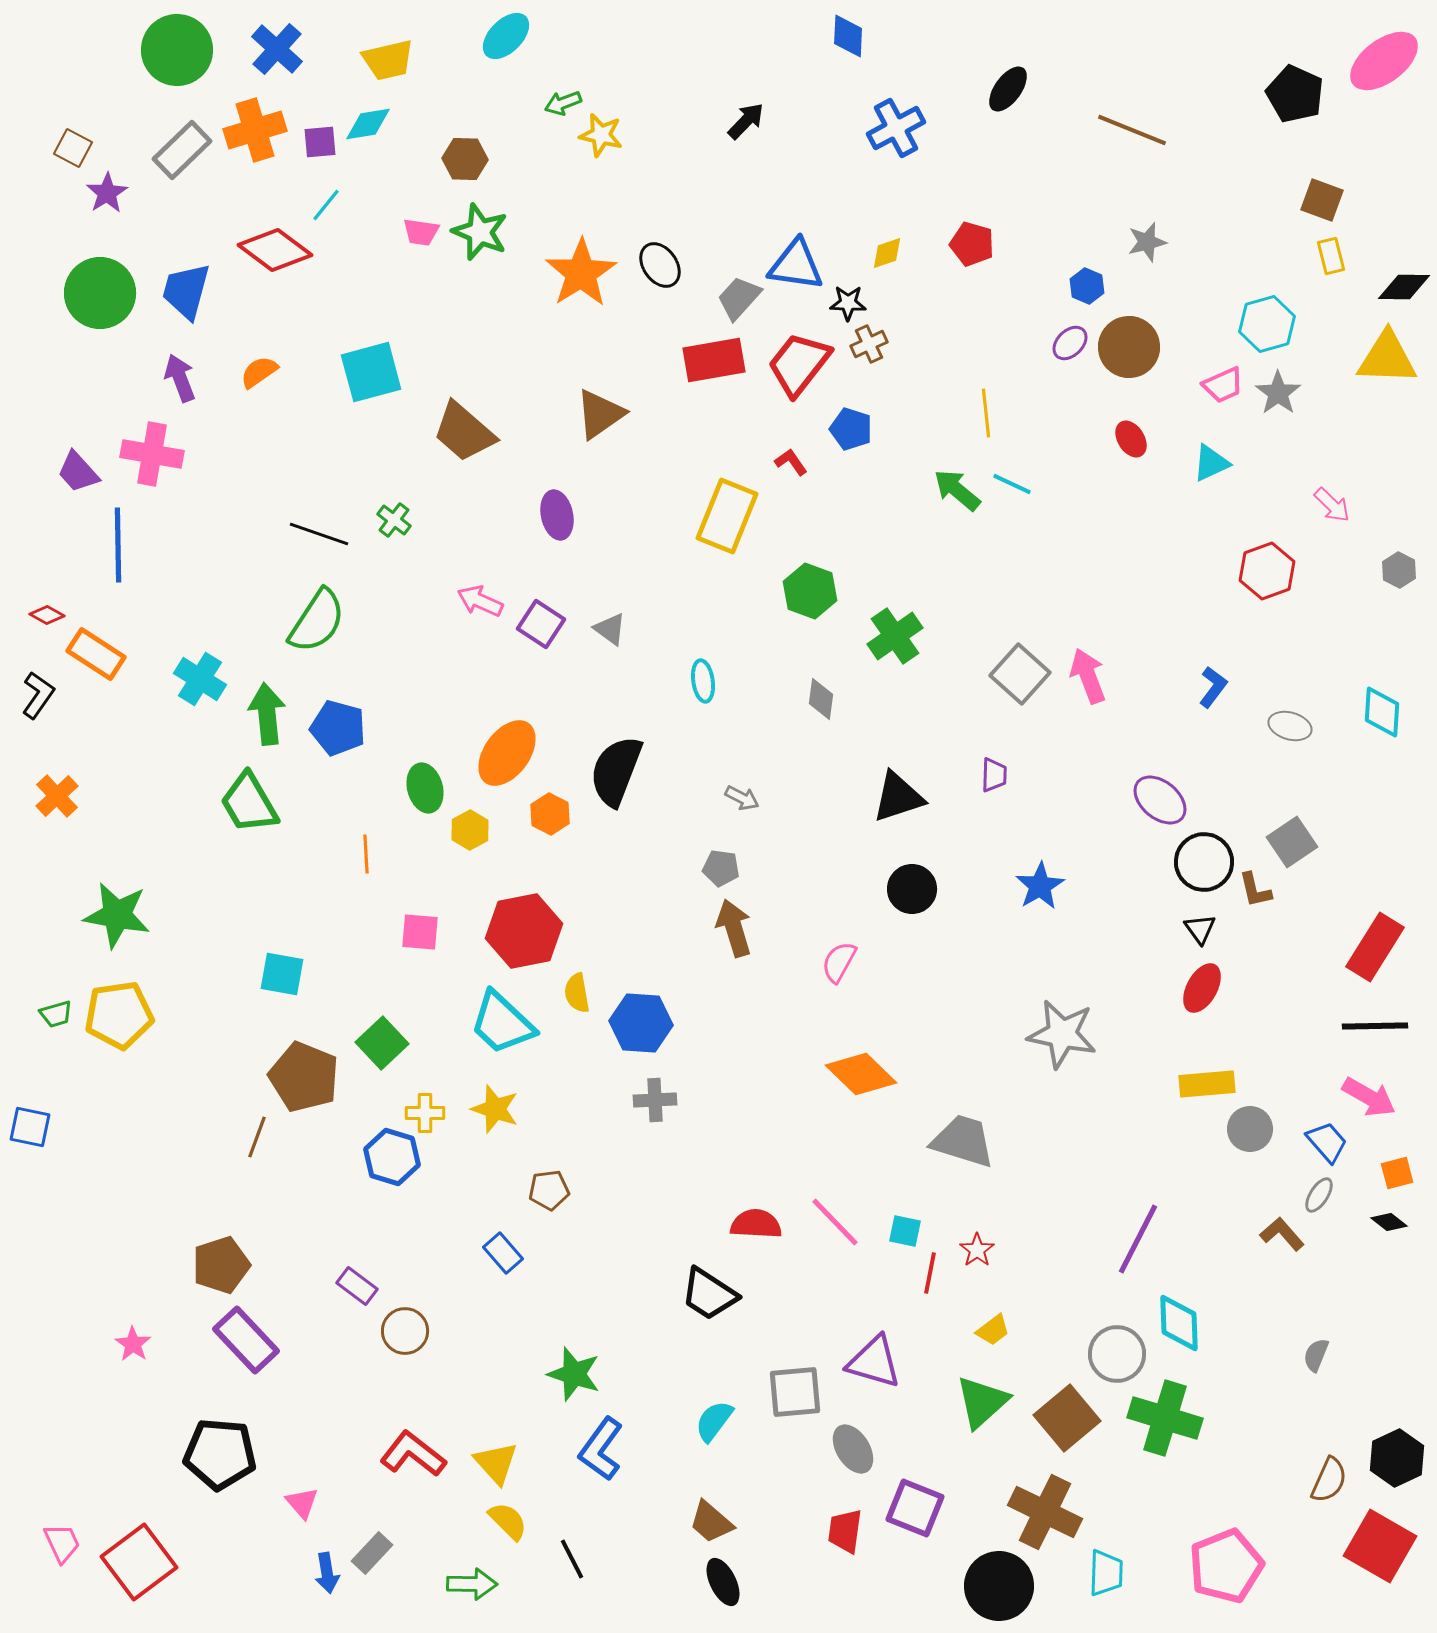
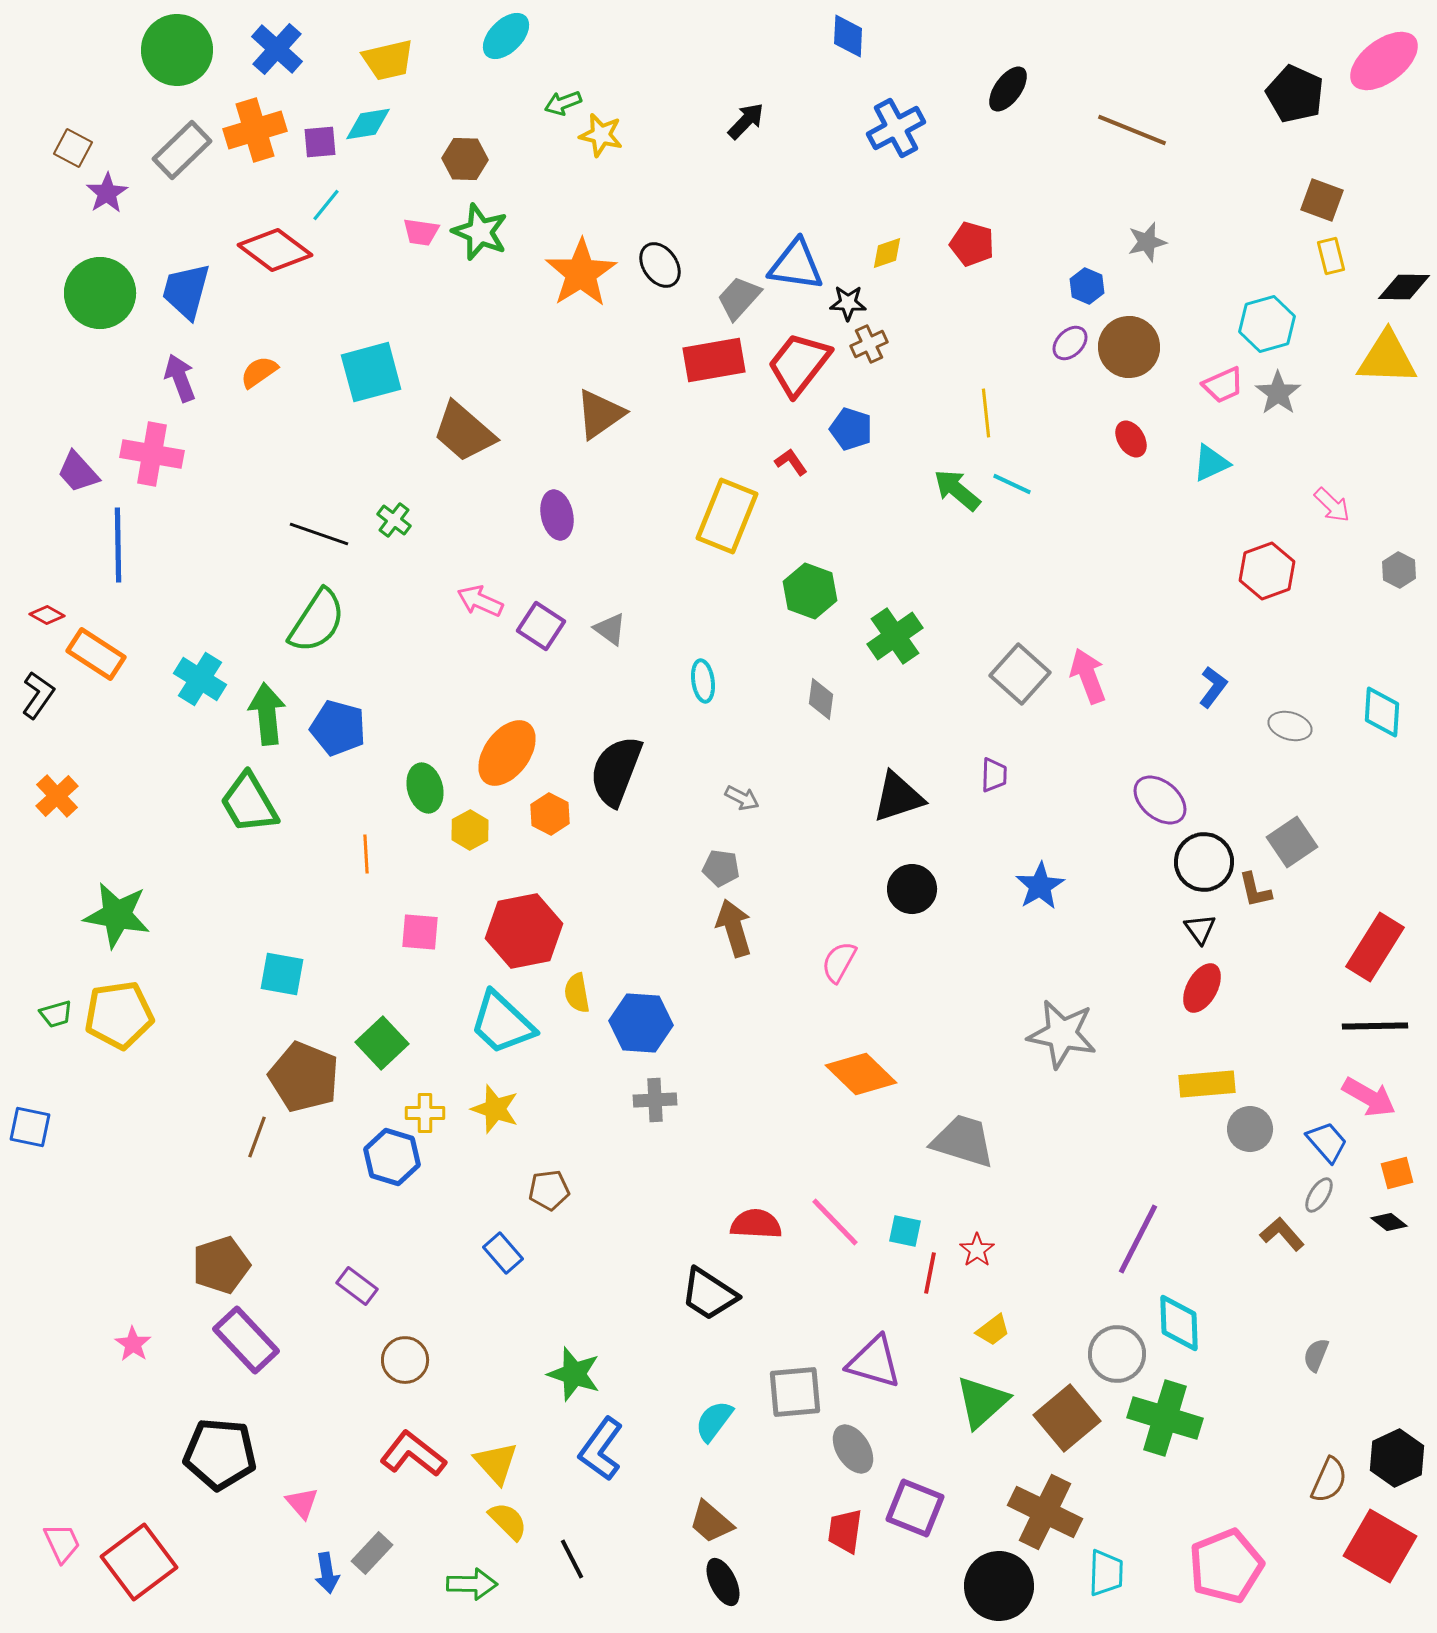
purple square at (541, 624): moved 2 px down
brown circle at (405, 1331): moved 29 px down
